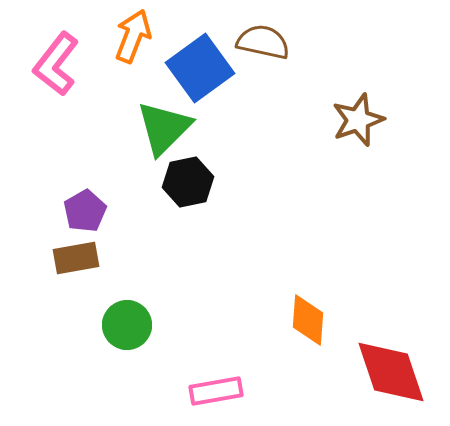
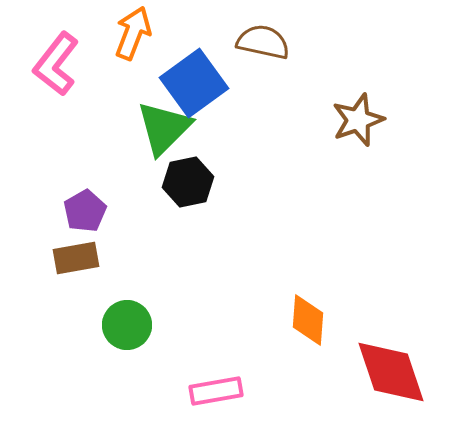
orange arrow: moved 3 px up
blue square: moved 6 px left, 15 px down
